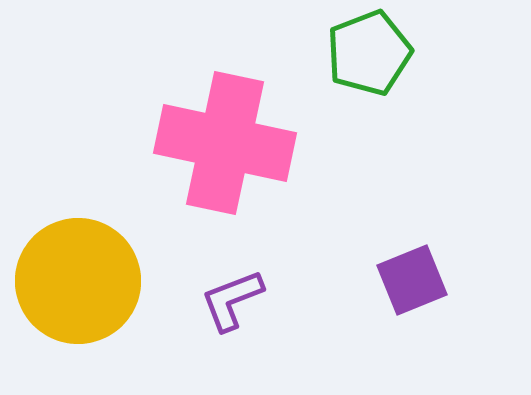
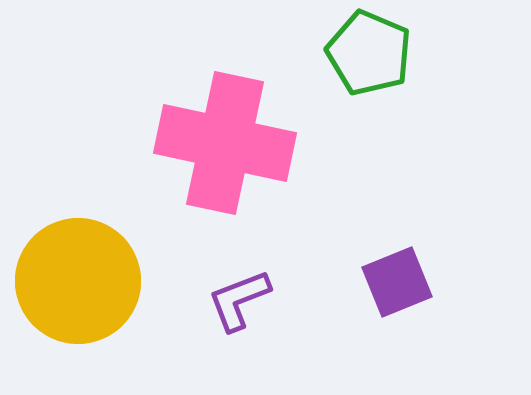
green pentagon: rotated 28 degrees counterclockwise
purple square: moved 15 px left, 2 px down
purple L-shape: moved 7 px right
